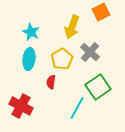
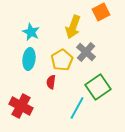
yellow arrow: moved 1 px right
gray cross: moved 4 px left
yellow pentagon: moved 1 px down
